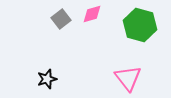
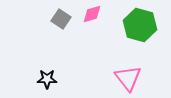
gray square: rotated 18 degrees counterclockwise
black star: rotated 18 degrees clockwise
